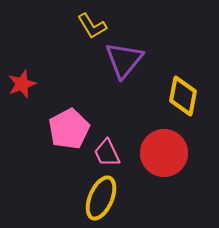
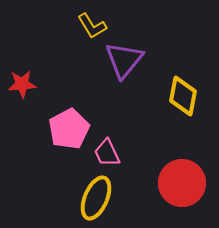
red star: rotated 16 degrees clockwise
red circle: moved 18 px right, 30 px down
yellow ellipse: moved 5 px left
